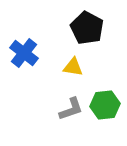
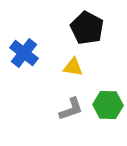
green hexagon: moved 3 px right; rotated 8 degrees clockwise
